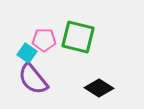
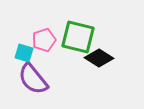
pink pentagon: rotated 20 degrees counterclockwise
cyan square: moved 3 px left; rotated 18 degrees counterclockwise
black diamond: moved 30 px up
